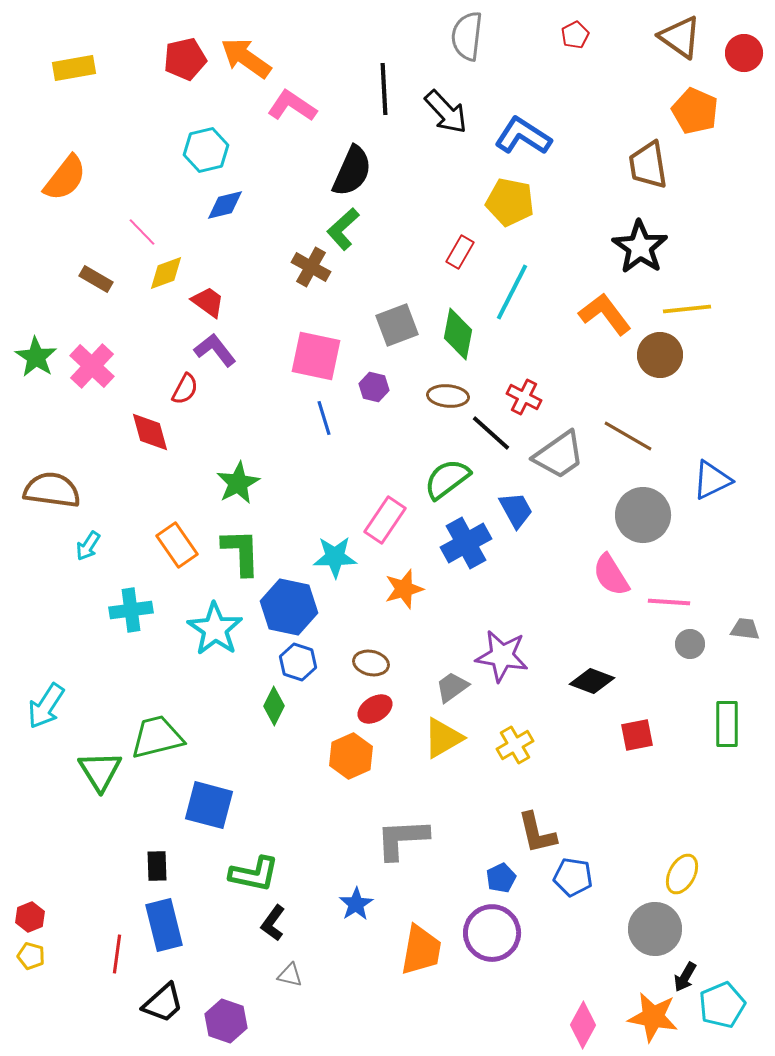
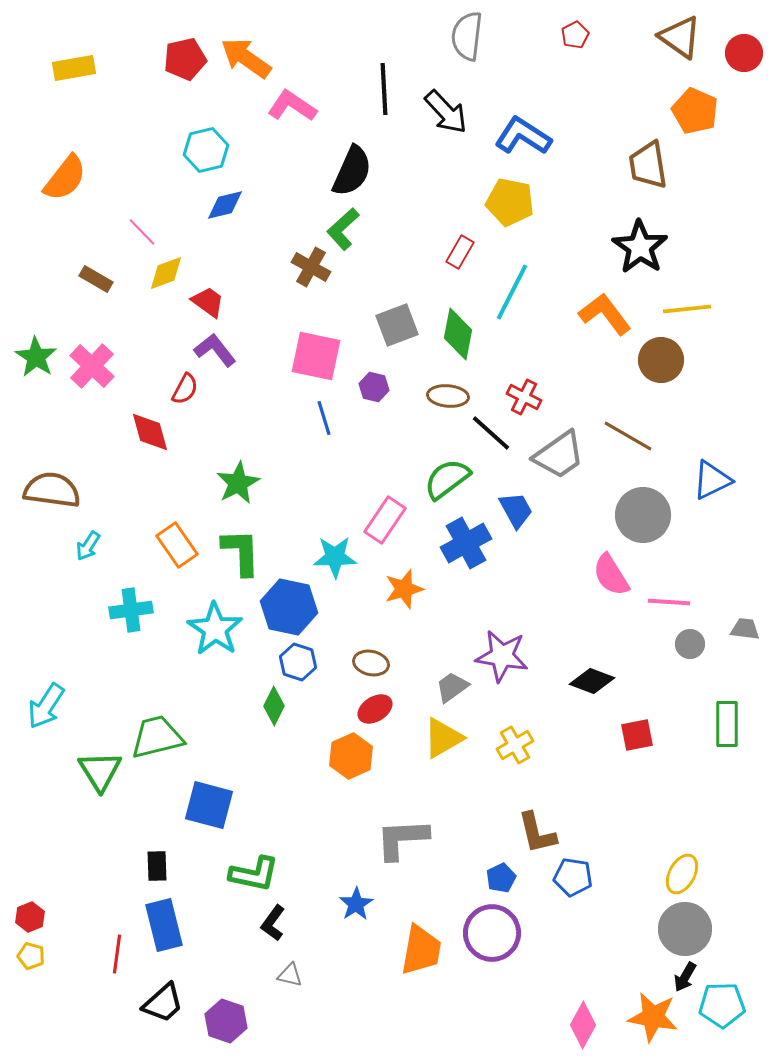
brown circle at (660, 355): moved 1 px right, 5 px down
gray circle at (655, 929): moved 30 px right
cyan pentagon at (722, 1005): rotated 21 degrees clockwise
